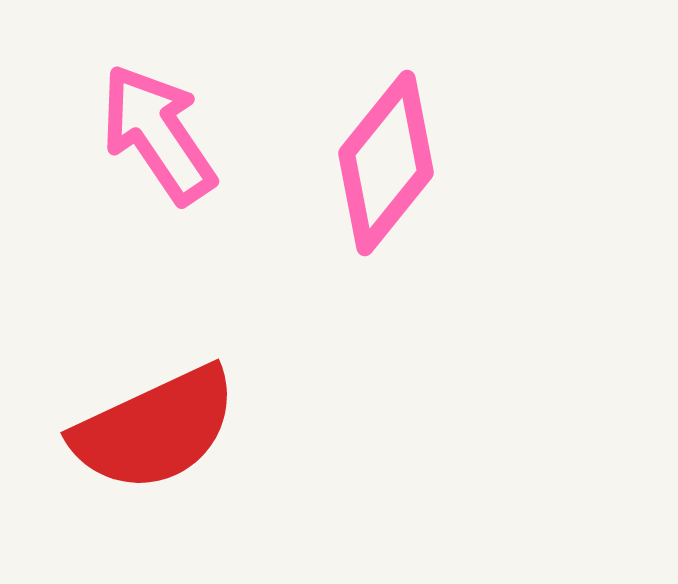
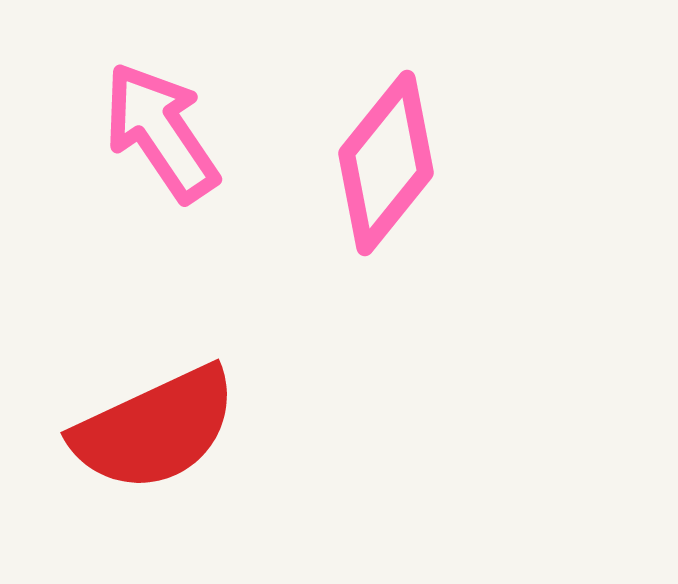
pink arrow: moved 3 px right, 2 px up
